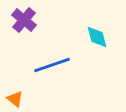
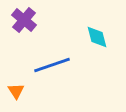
orange triangle: moved 1 px right, 8 px up; rotated 18 degrees clockwise
